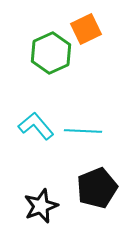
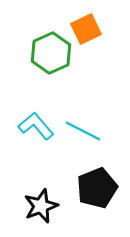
cyan line: rotated 24 degrees clockwise
